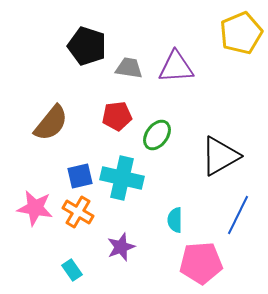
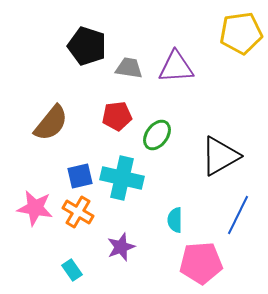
yellow pentagon: rotated 15 degrees clockwise
